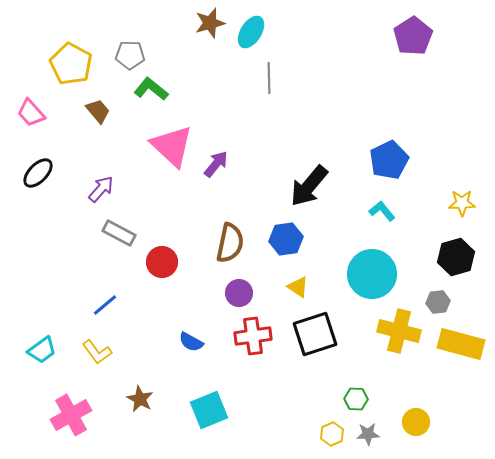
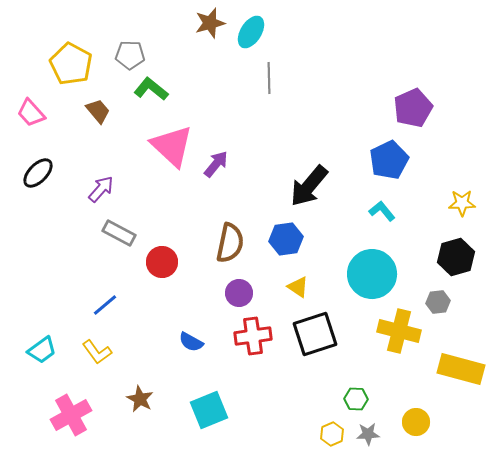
purple pentagon at (413, 36): moved 72 px down; rotated 9 degrees clockwise
yellow rectangle at (461, 344): moved 25 px down
